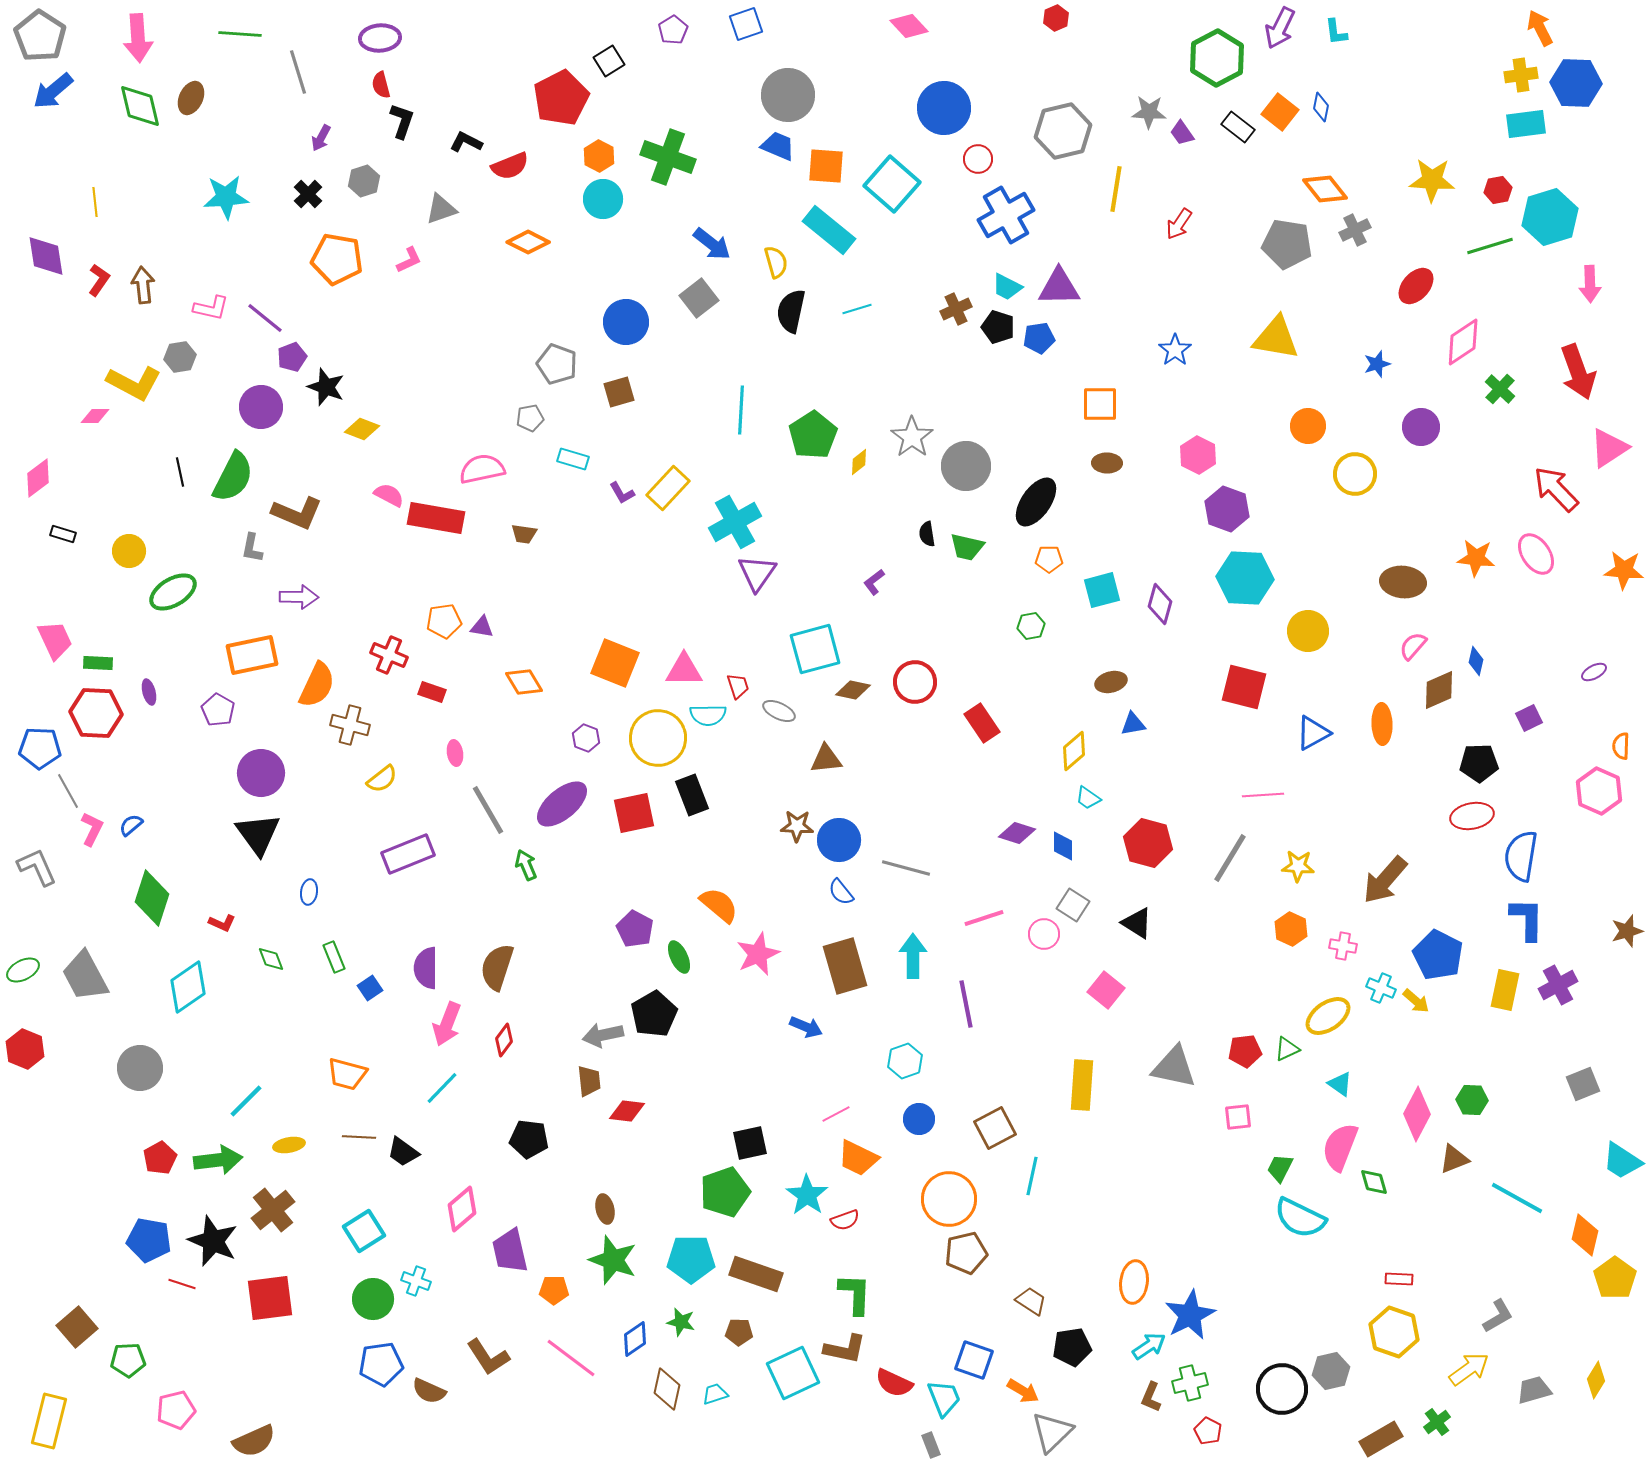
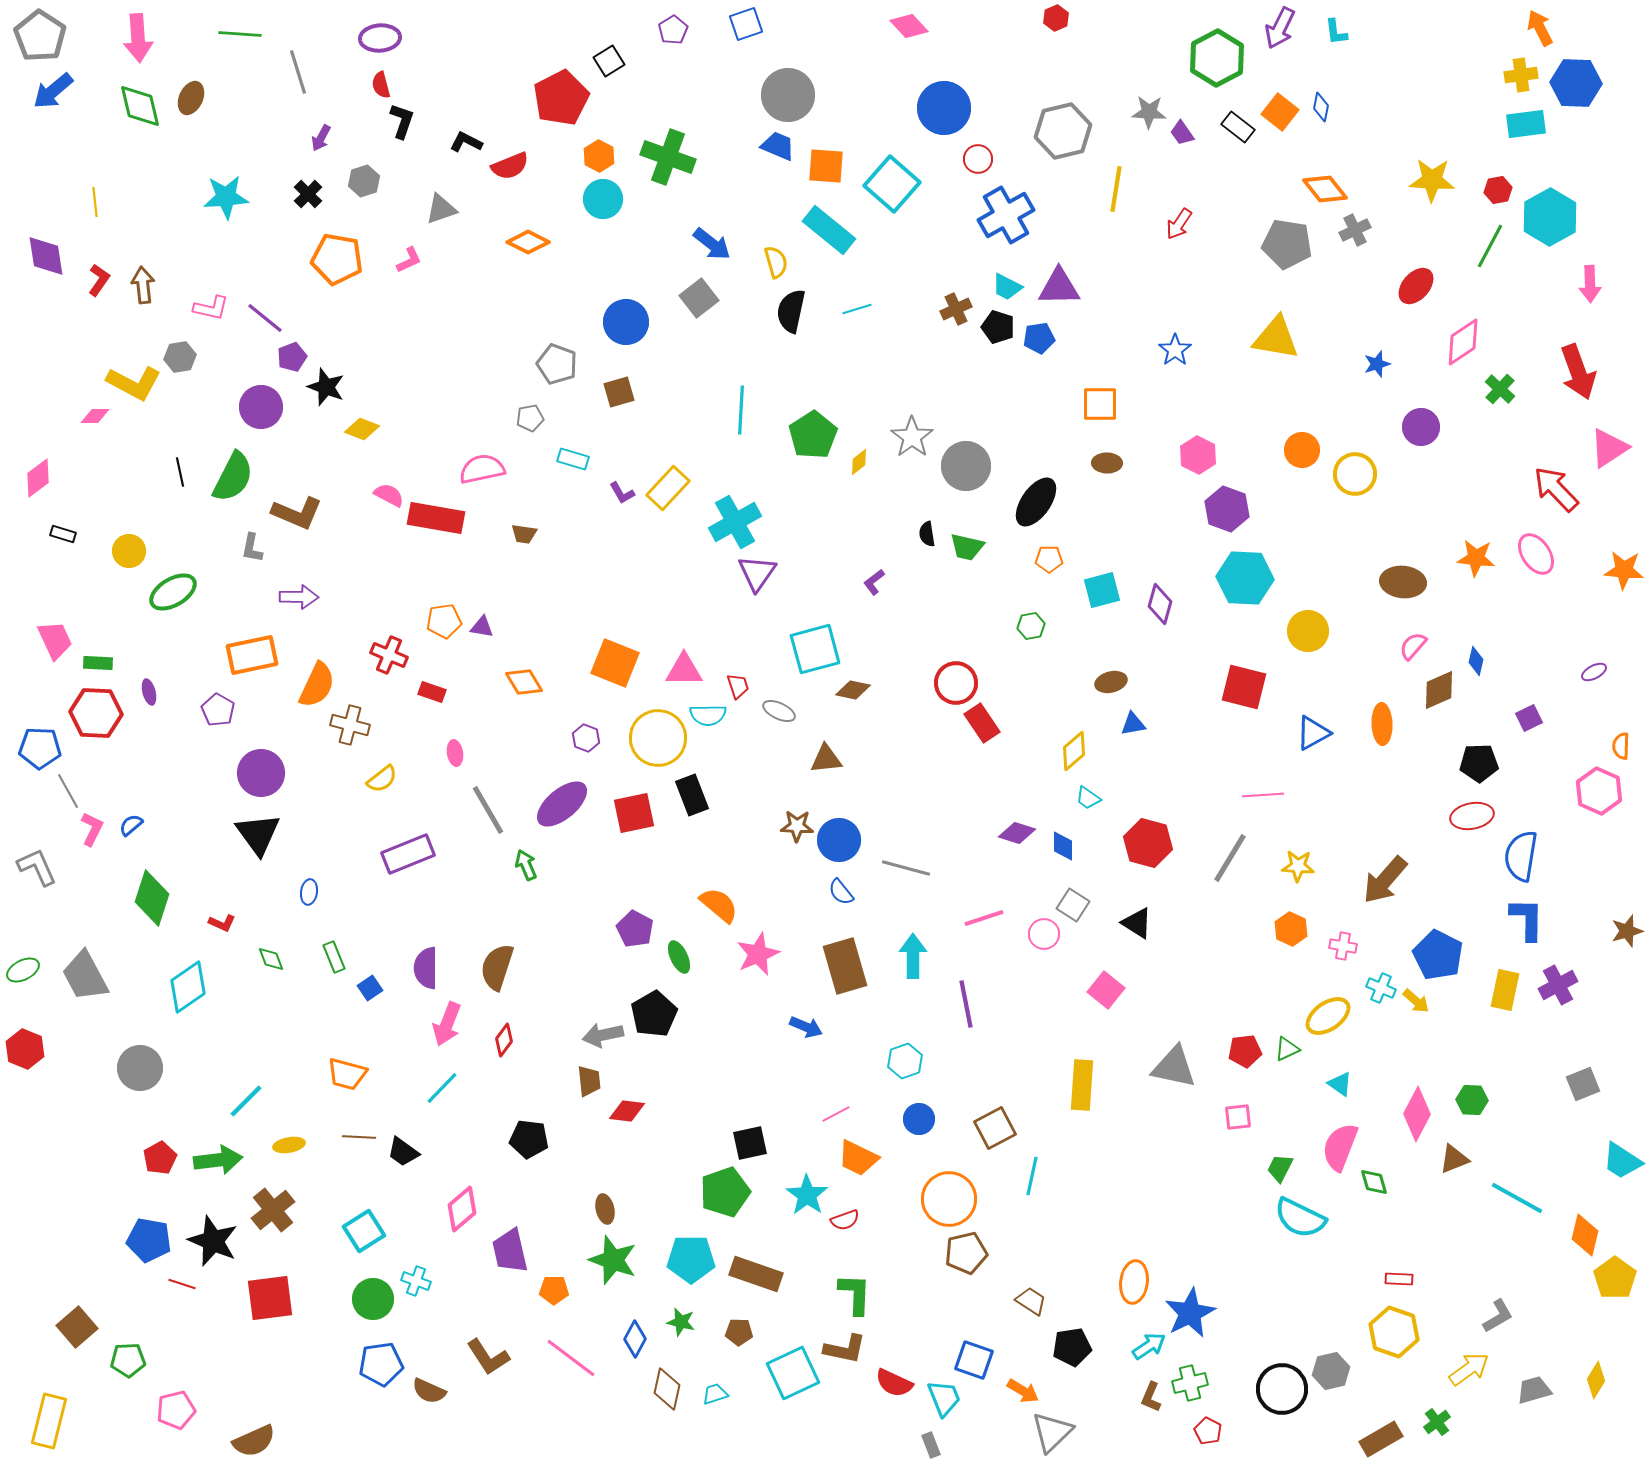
cyan hexagon at (1550, 217): rotated 12 degrees counterclockwise
green line at (1490, 246): rotated 45 degrees counterclockwise
orange circle at (1308, 426): moved 6 px left, 24 px down
red circle at (915, 682): moved 41 px right, 1 px down
blue star at (1190, 1315): moved 2 px up
blue diamond at (635, 1339): rotated 27 degrees counterclockwise
